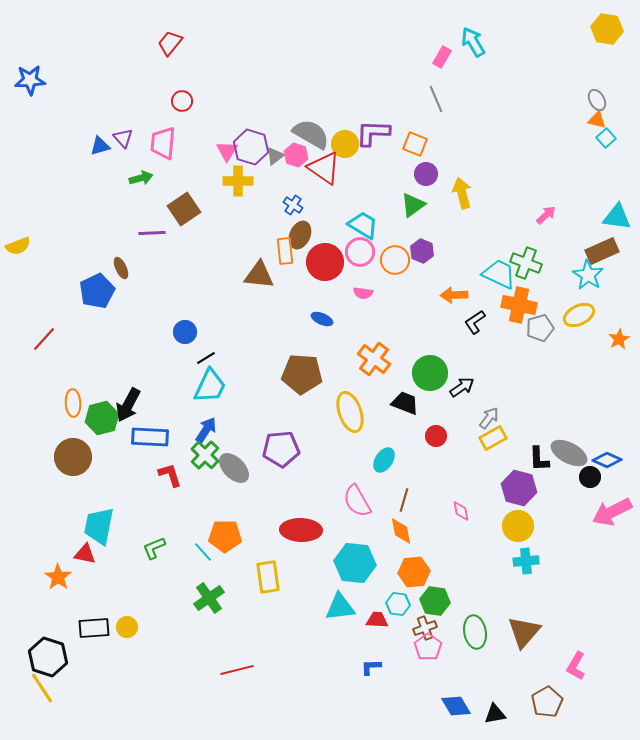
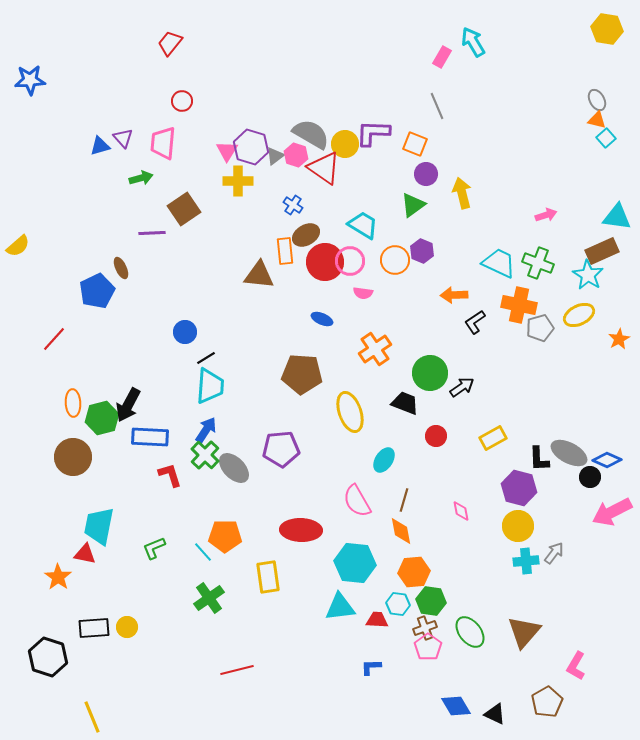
gray line at (436, 99): moved 1 px right, 7 px down
pink arrow at (546, 215): rotated 25 degrees clockwise
brown ellipse at (300, 235): moved 6 px right; rotated 36 degrees clockwise
yellow semicircle at (18, 246): rotated 20 degrees counterclockwise
pink circle at (360, 252): moved 10 px left, 9 px down
green cross at (526, 263): moved 12 px right
cyan trapezoid at (499, 274): moved 11 px up
red line at (44, 339): moved 10 px right
orange cross at (374, 359): moved 1 px right, 10 px up; rotated 20 degrees clockwise
cyan trapezoid at (210, 386): rotated 21 degrees counterclockwise
gray arrow at (489, 418): moved 65 px right, 135 px down
green hexagon at (435, 601): moved 4 px left
green ellipse at (475, 632): moved 5 px left; rotated 28 degrees counterclockwise
yellow line at (42, 688): moved 50 px right, 29 px down; rotated 12 degrees clockwise
black triangle at (495, 714): rotated 35 degrees clockwise
